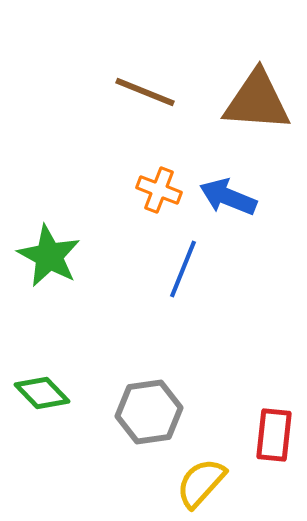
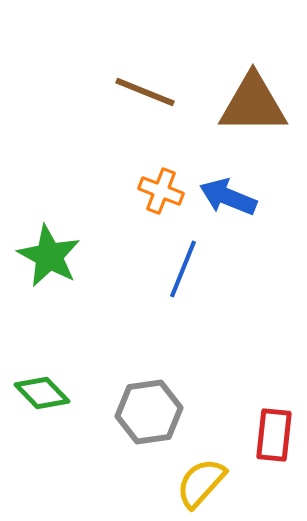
brown triangle: moved 4 px left, 3 px down; rotated 4 degrees counterclockwise
orange cross: moved 2 px right, 1 px down
